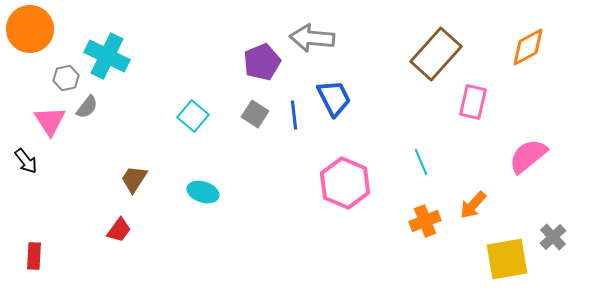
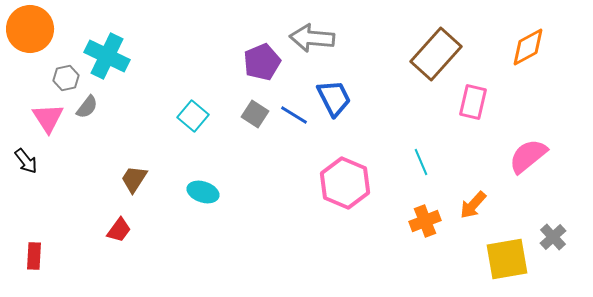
blue line: rotated 52 degrees counterclockwise
pink triangle: moved 2 px left, 3 px up
